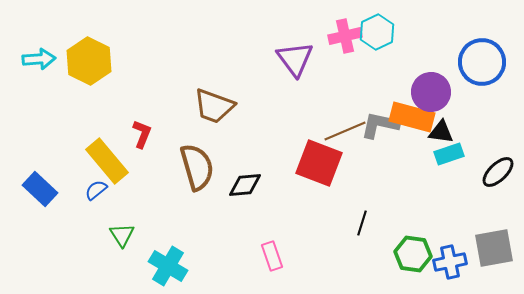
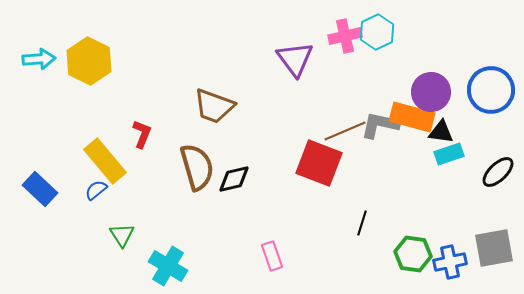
blue circle: moved 9 px right, 28 px down
yellow rectangle: moved 2 px left
black diamond: moved 11 px left, 6 px up; rotated 8 degrees counterclockwise
